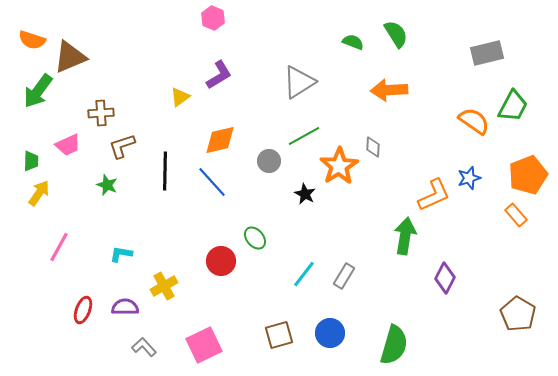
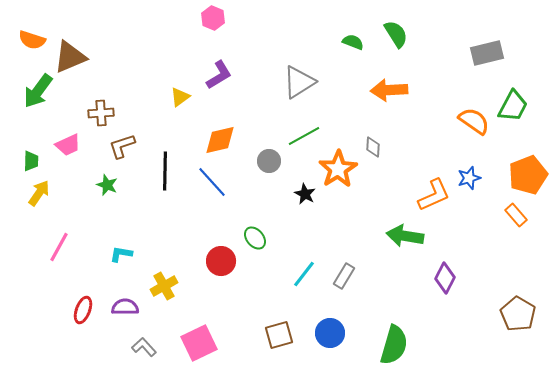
orange star at (339, 166): moved 1 px left, 3 px down
green arrow at (405, 236): rotated 90 degrees counterclockwise
pink square at (204, 345): moved 5 px left, 2 px up
